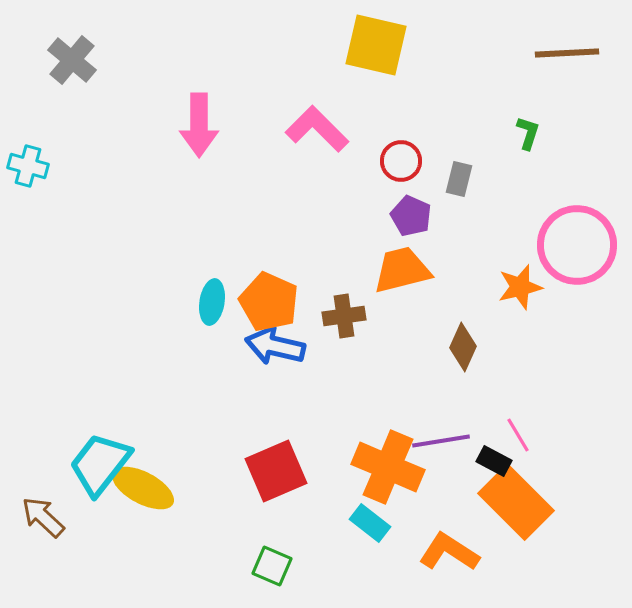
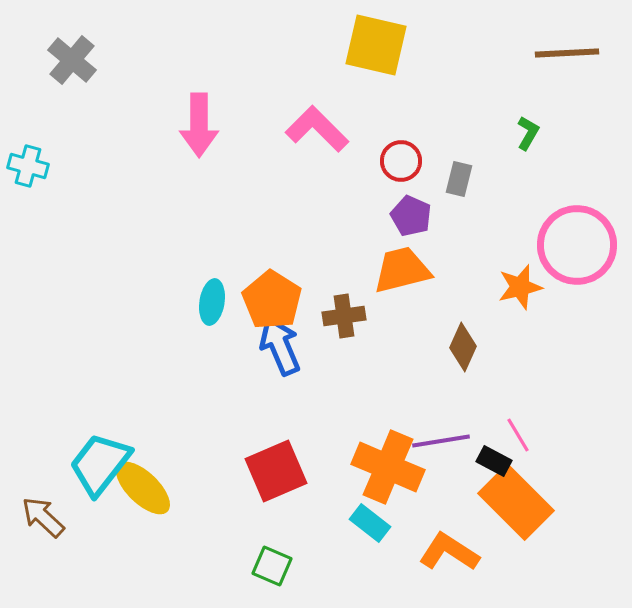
green L-shape: rotated 12 degrees clockwise
orange pentagon: moved 3 px right, 2 px up; rotated 8 degrees clockwise
blue arrow: moved 5 px right; rotated 54 degrees clockwise
yellow ellipse: rotated 16 degrees clockwise
